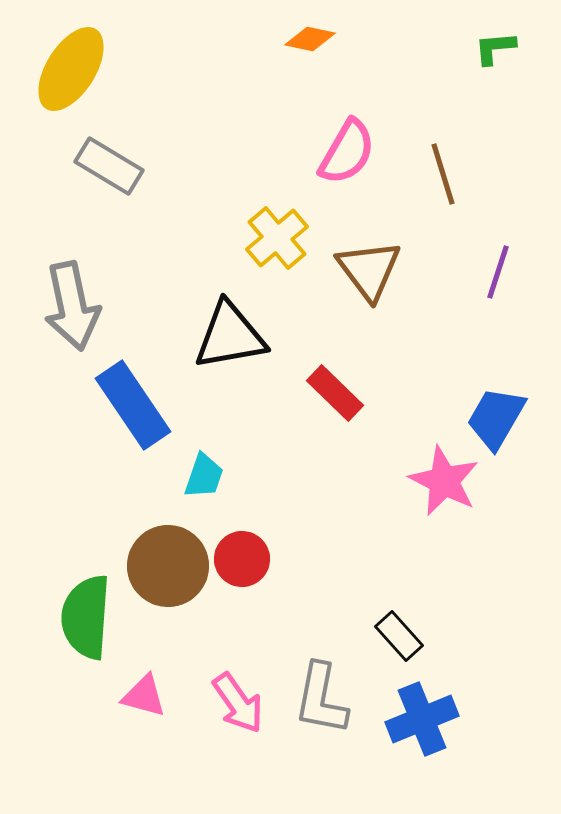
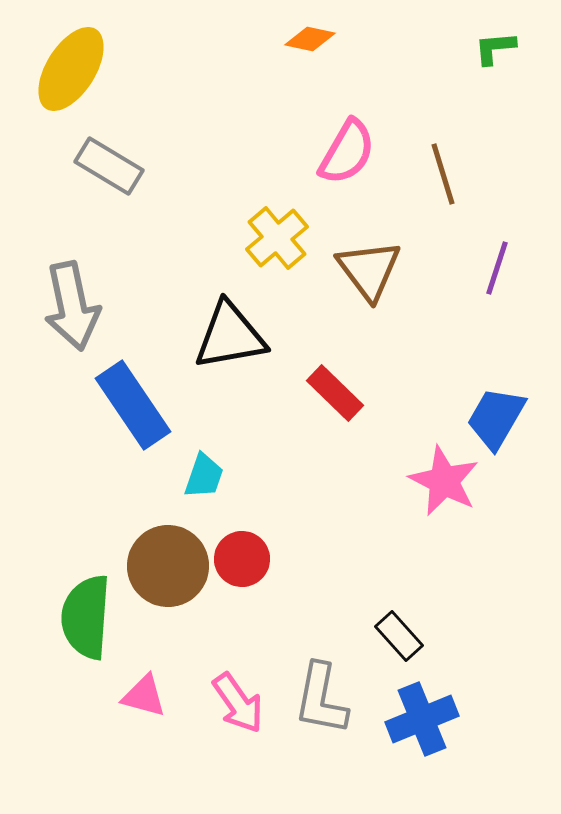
purple line: moved 1 px left, 4 px up
